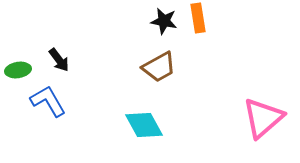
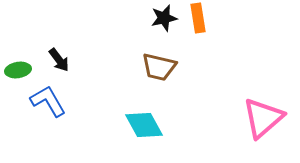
black star: moved 3 px up; rotated 24 degrees counterclockwise
brown trapezoid: rotated 42 degrees clockwise
